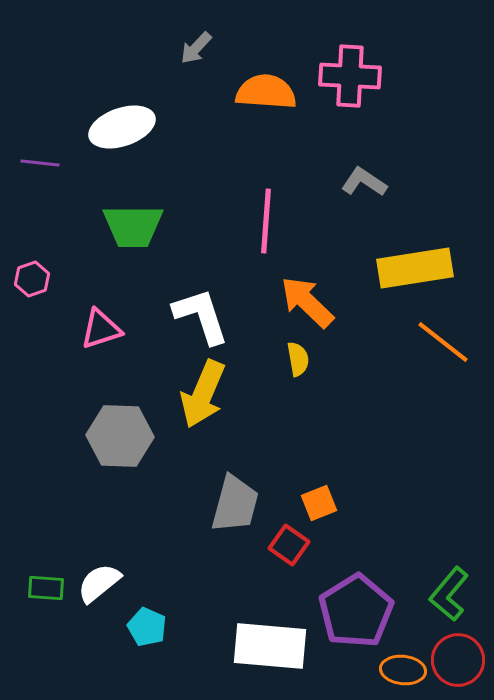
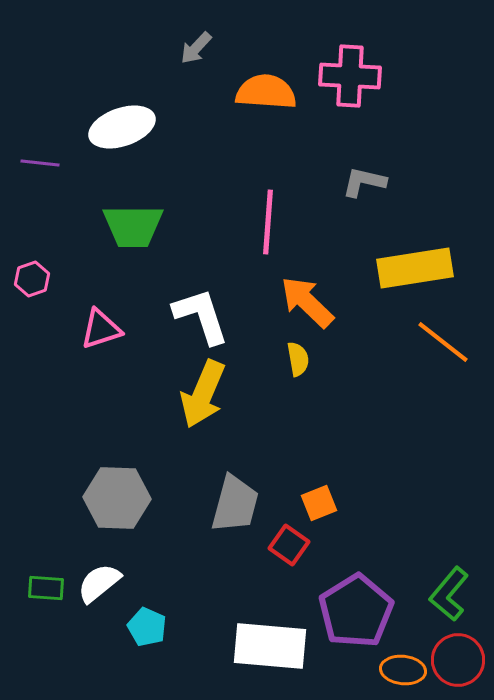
gray L-shape: rotated 21 degrees counterclockwise
pink line: moved 2 px right, 1 px down
gray hexagon: moved 3 px left, 62 px down
